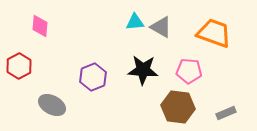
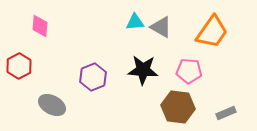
orange trapezoid: moved 2 px left, 1 px up; rotated 105 degrees clockwise
